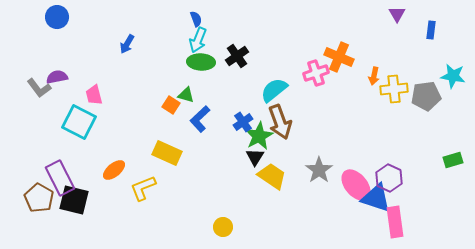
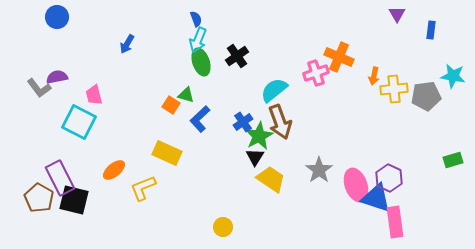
green ellipse: rotated 68 degrees clockwise
yellow trapezoid: moved 1 px left, 3 px down
pink ellipse: rotated 20 degrees clockwise
